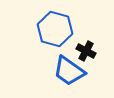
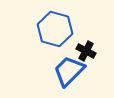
blue trapezoid: rotated 100 degrees clockwise
